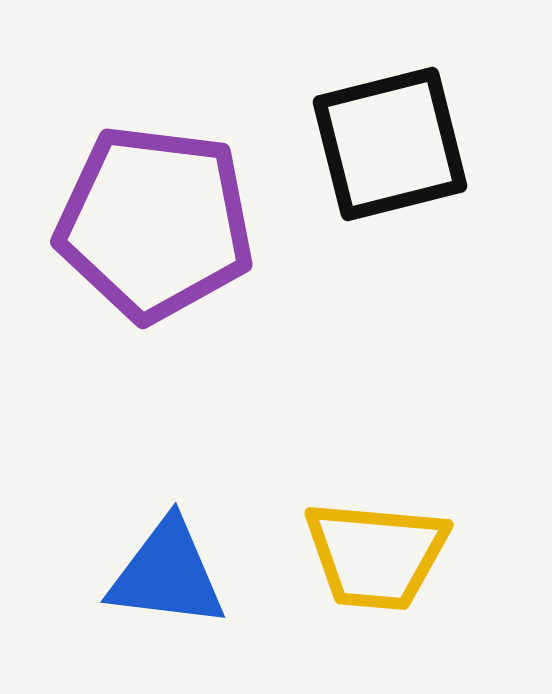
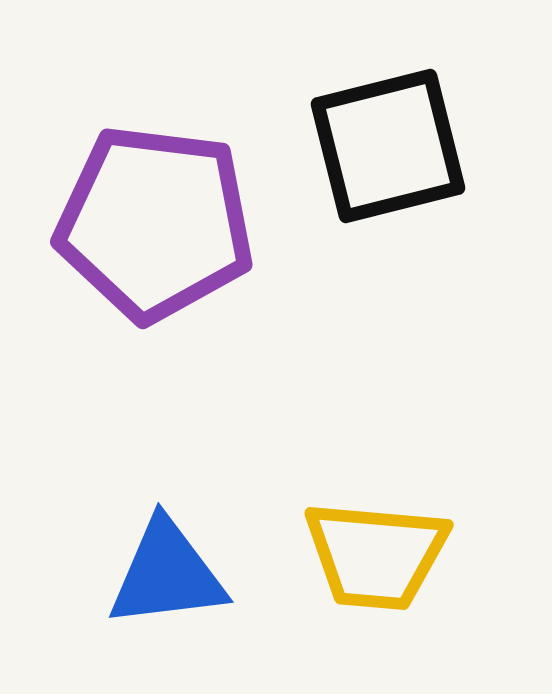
black square: moved 2 px left, 2 px down
blue triangle: rotated 14 degrees counterclockwise
